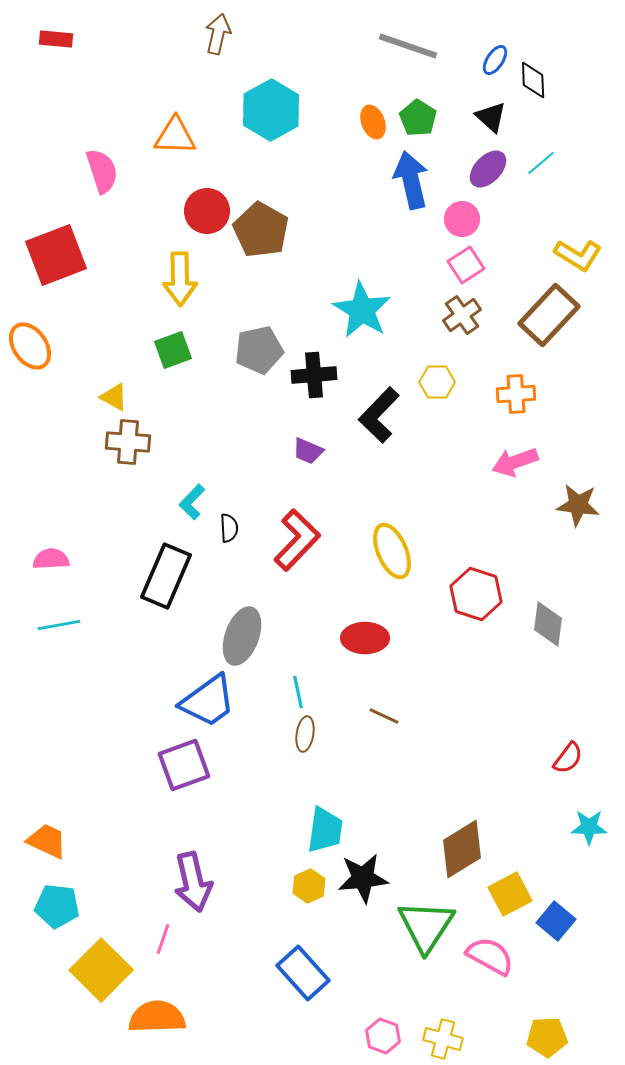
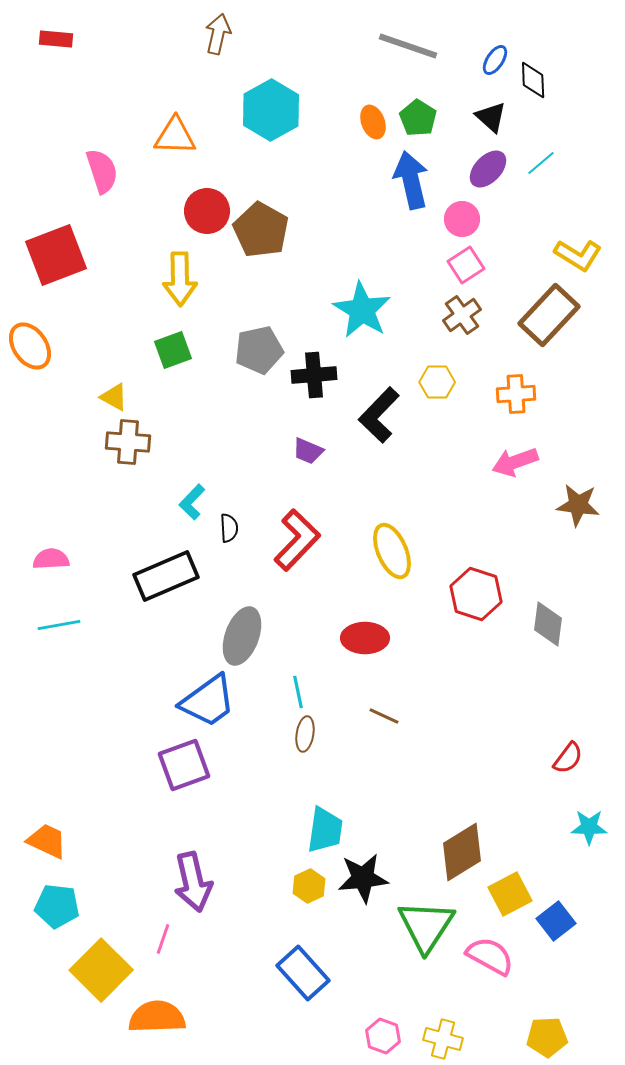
black rectangle at (166, 576): rotated 44 degrees clockwise
brown diamond at (462, 849): moved 3 px down
blue square at (556, 921): rotated 12 degrees clockwise
